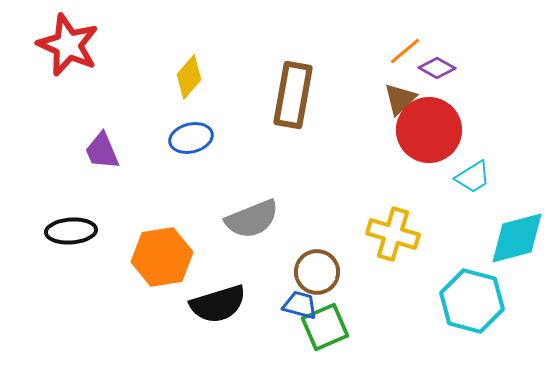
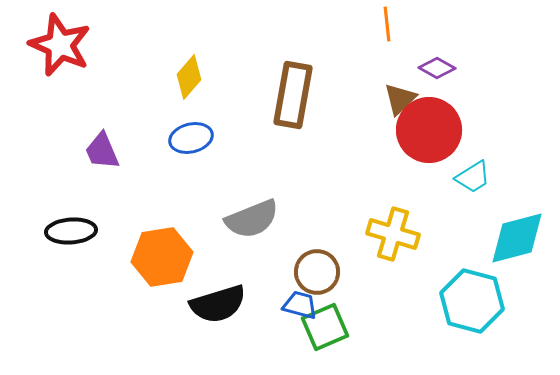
red star: moved 8 px left
orange line: moved 18 px left, 27 px up; rotated 56 degrees counterclockwise
